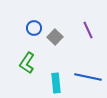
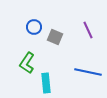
blue circle: moved 1 px up
gray square: rotated 21 degrees counterclockwise
blue line: moved 5 px up
cyan rectangle: moved 10 px left
